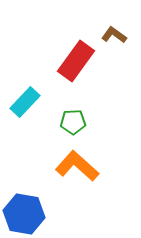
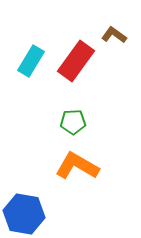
cyan rectangle: moved 6 px right, 41 px up; rotated 12 degrees counterclockwise
orange L-shape: rotated 12 degrees counterclockwise
